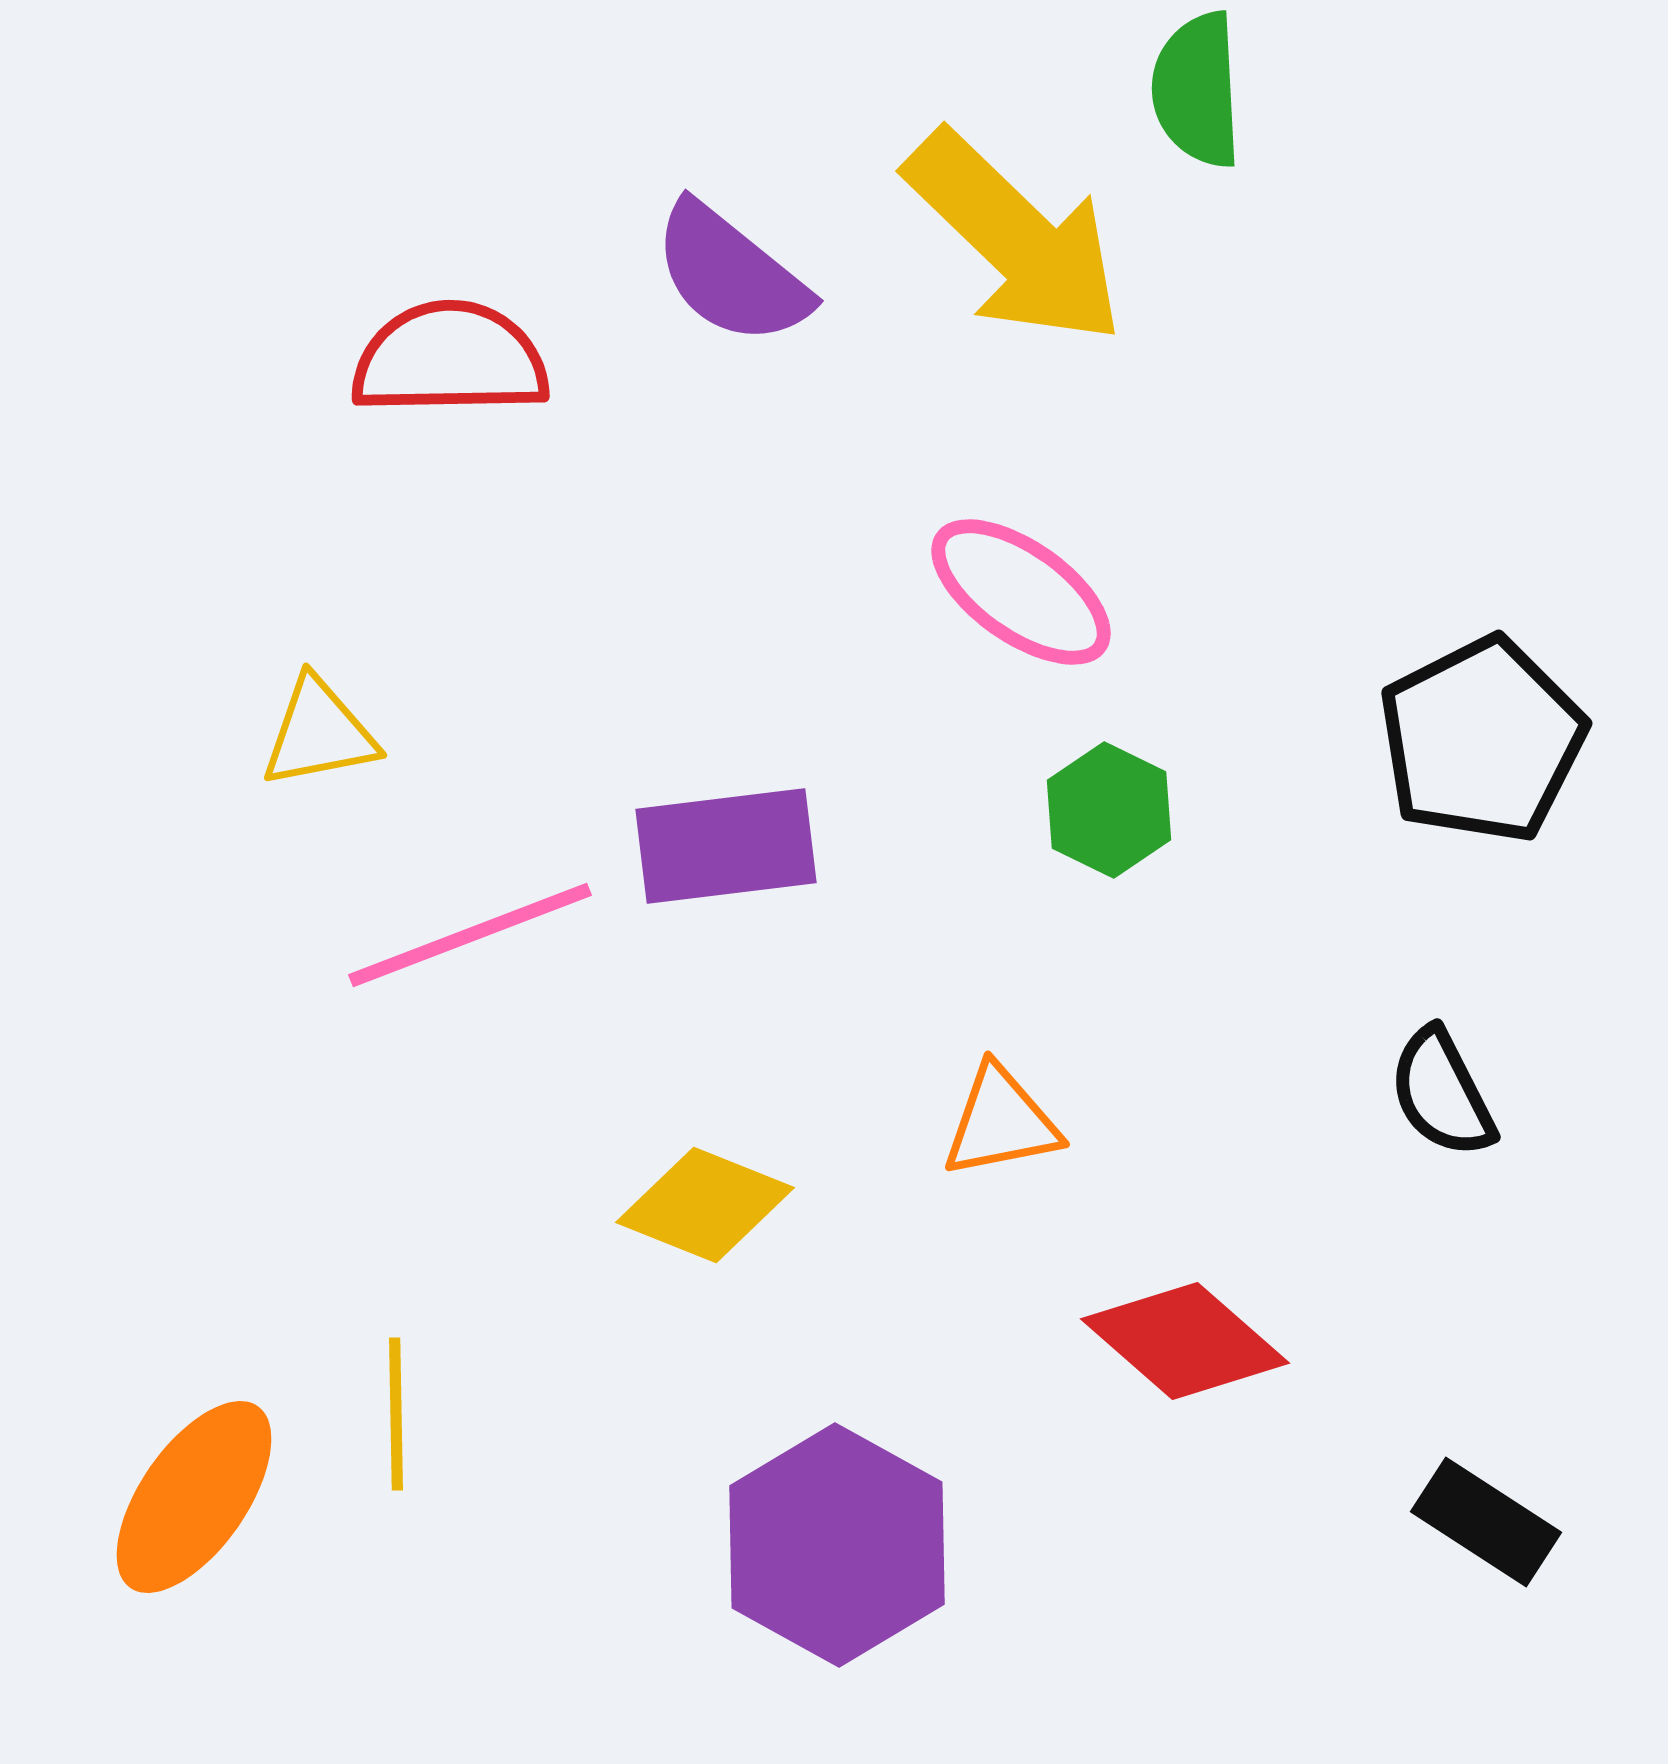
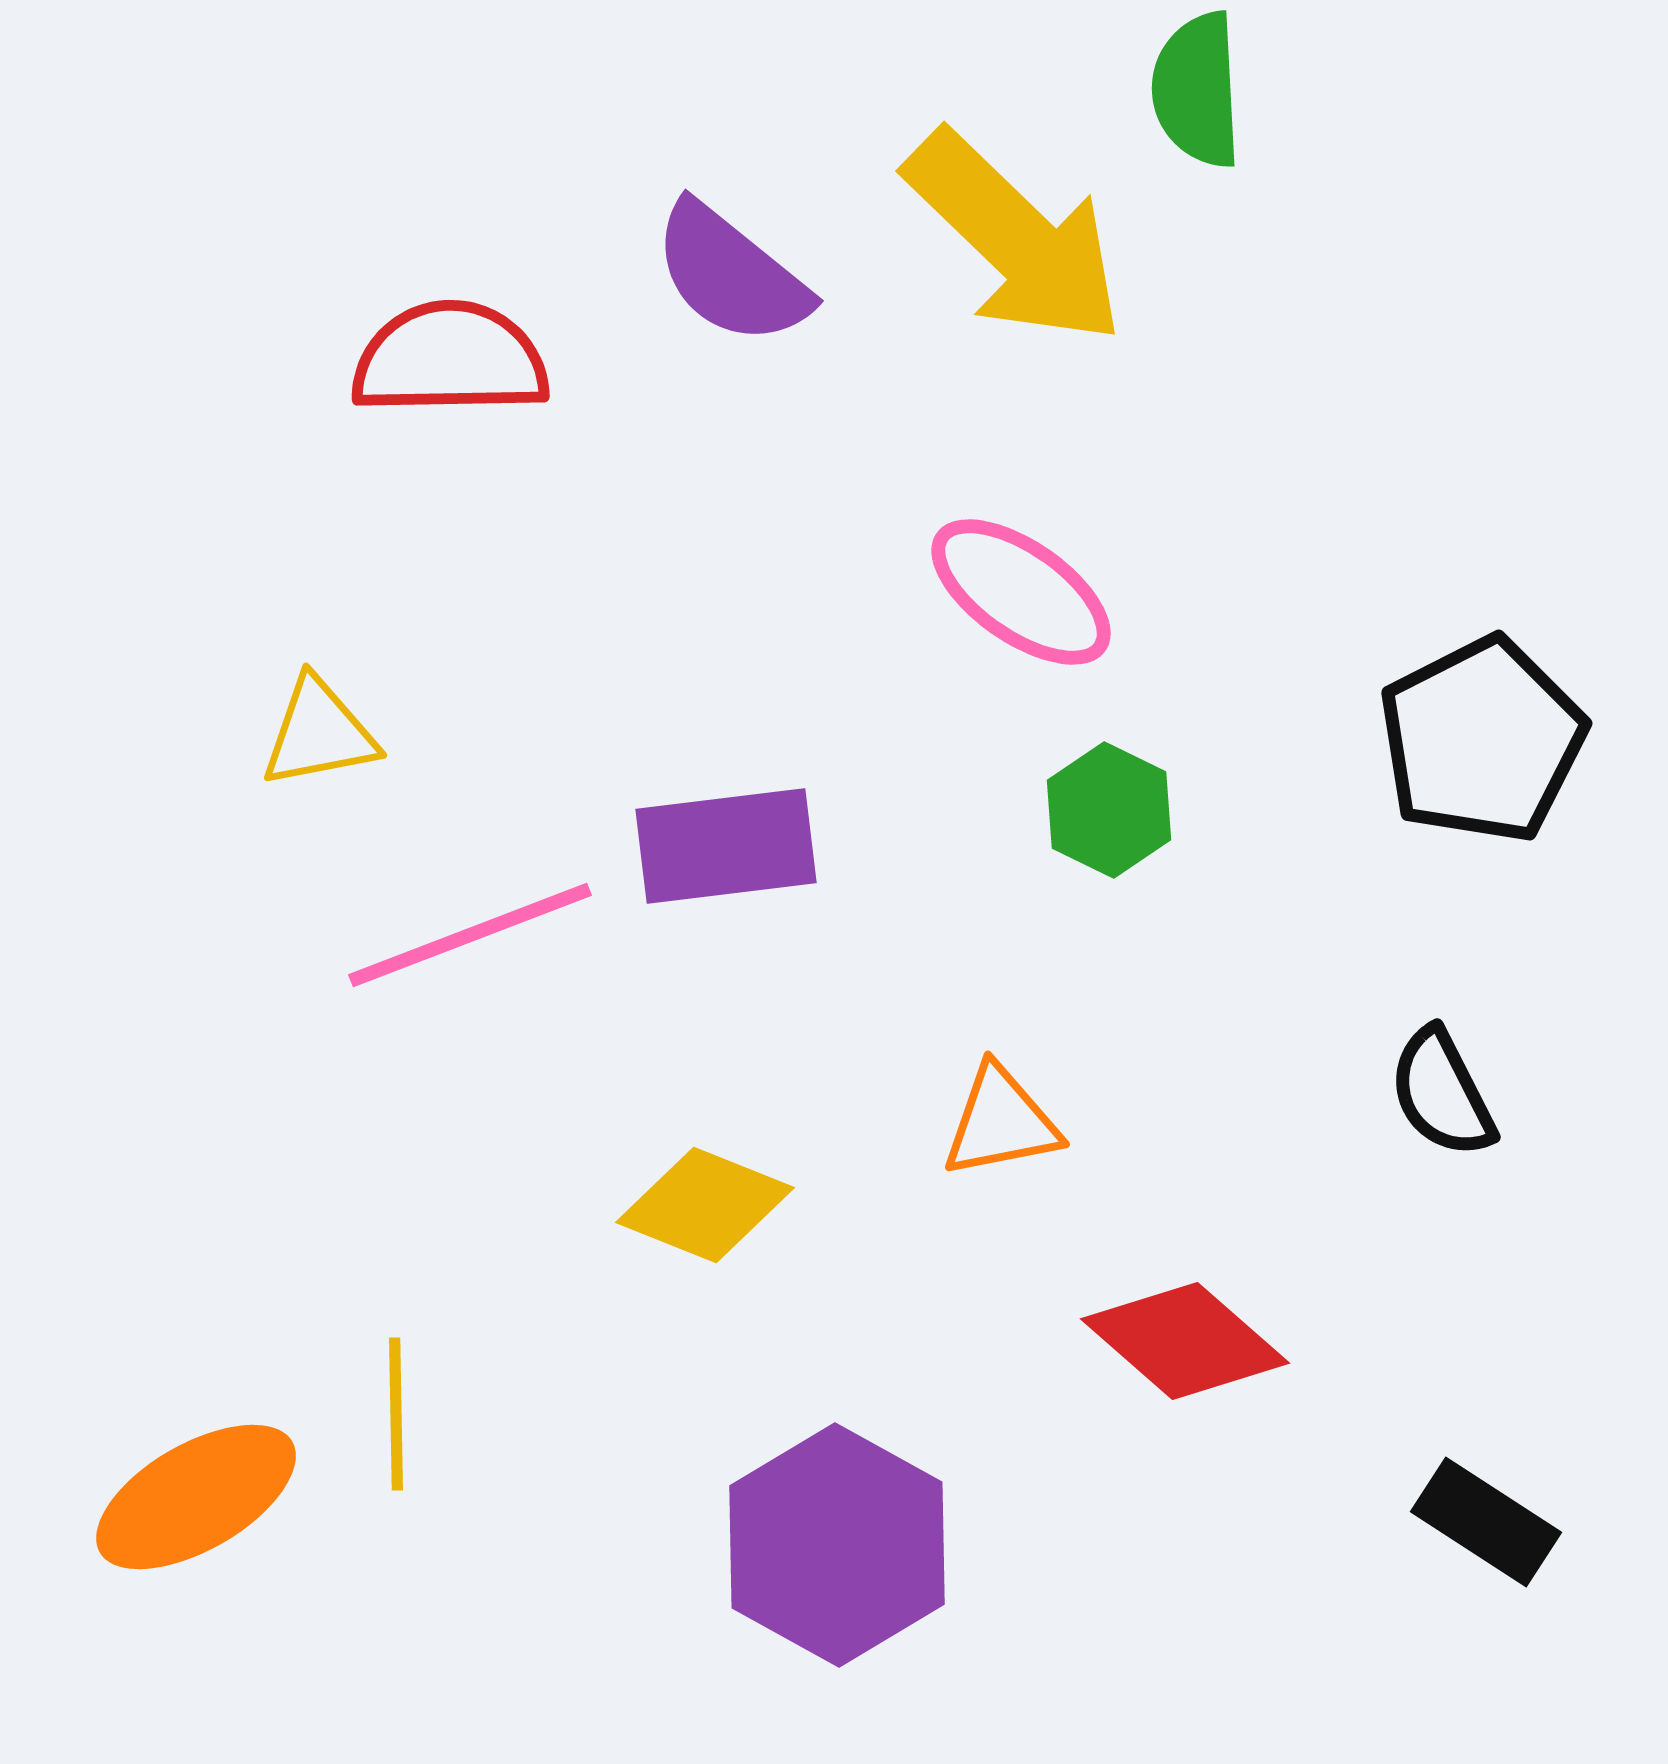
orange ellipse: moved 2 px right; rotated 25 degrees clockwise
